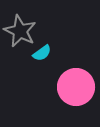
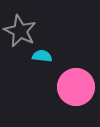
cyan semicircle: moved 3 px down; rotated 138 degrees counterclockwise
